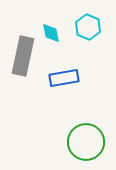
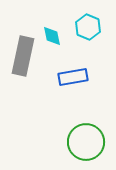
cyan diamond: moved 1 px right, 3 px down
blue rectangle: moved 9 px right, 1 px up
